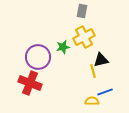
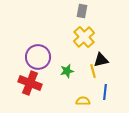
yellow cross: rotated 15 degrees counterclockwise
green star: moved 4 px right, 24 px down
blue line: rotated 63 degrees counterclockwise
yellow semicircle: moved 9 px left
